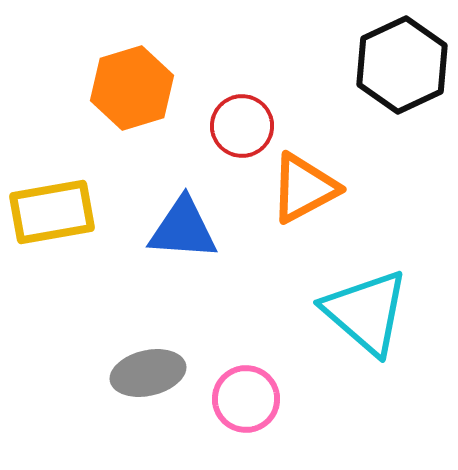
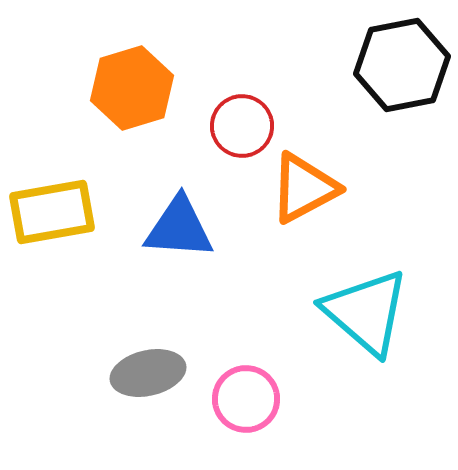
black hexagon: rotated 14 degrees clockwise
blue triangle: moved 4 px left, 1 px up
